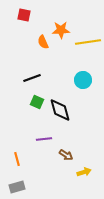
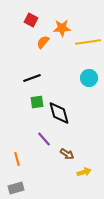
red square: moved 7 px right, 5 px down; rotated 16 degrees clockwise
orange star: moved 1 px right, 2 px up
orange semicircle: rotated 64 degrees clockwise
cyan circle: moved 6 px right, 2 px up
green square: rotated 32 degrees counterclockwise
black diamond: moved 1 px left, 3 px down
purple line: rotated 56 degrees clockwise
brown arrow: moved 1 px right, 1 px up
gray rectangle: moved 1 px left, 1 px down
